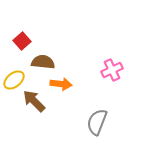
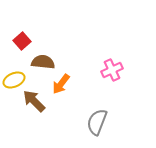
yellow ellipse: rotated 15 degrees clockwise
orange arrow: rotated 120 degrees clockwise
